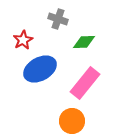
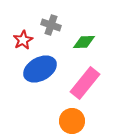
gray cross: moved 7 px left, 6 px down
